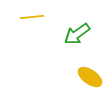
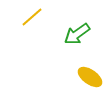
yellow line: rotated 35 degrees counterclockwise
